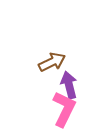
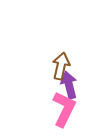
brown arrow: moved 9 px right, 4 px down; rotated 52 degrees counterclockwise
